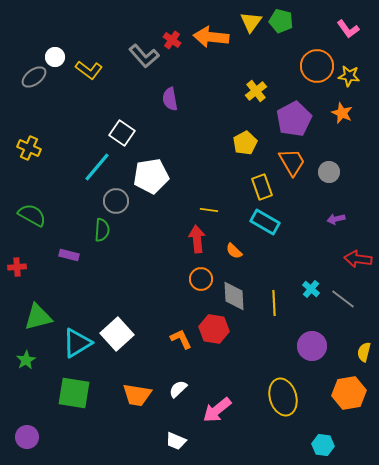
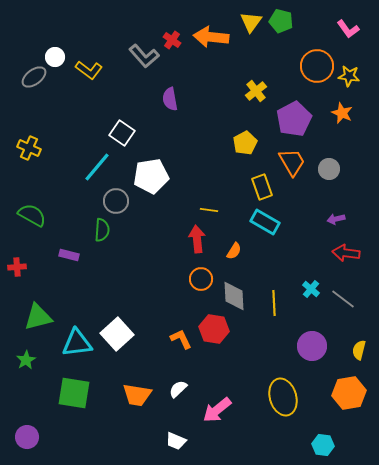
gray circle at (329, 172): moved 3 px up
orange semicircle at (234, 251): rotated 102 degrees counterclockwise
red arrow at (358, 259): moved 12 px left, 6 px up
cyan triangle at (77, 343): rotated 24 degrees clockwise
yellow semicircle at (364, 352): moved 5 px left, 2 px up
